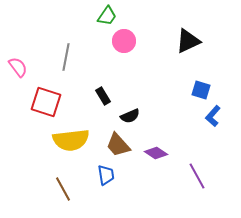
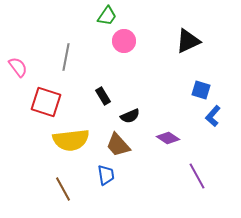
purple diamond: moved 12 px right, 15 px up
